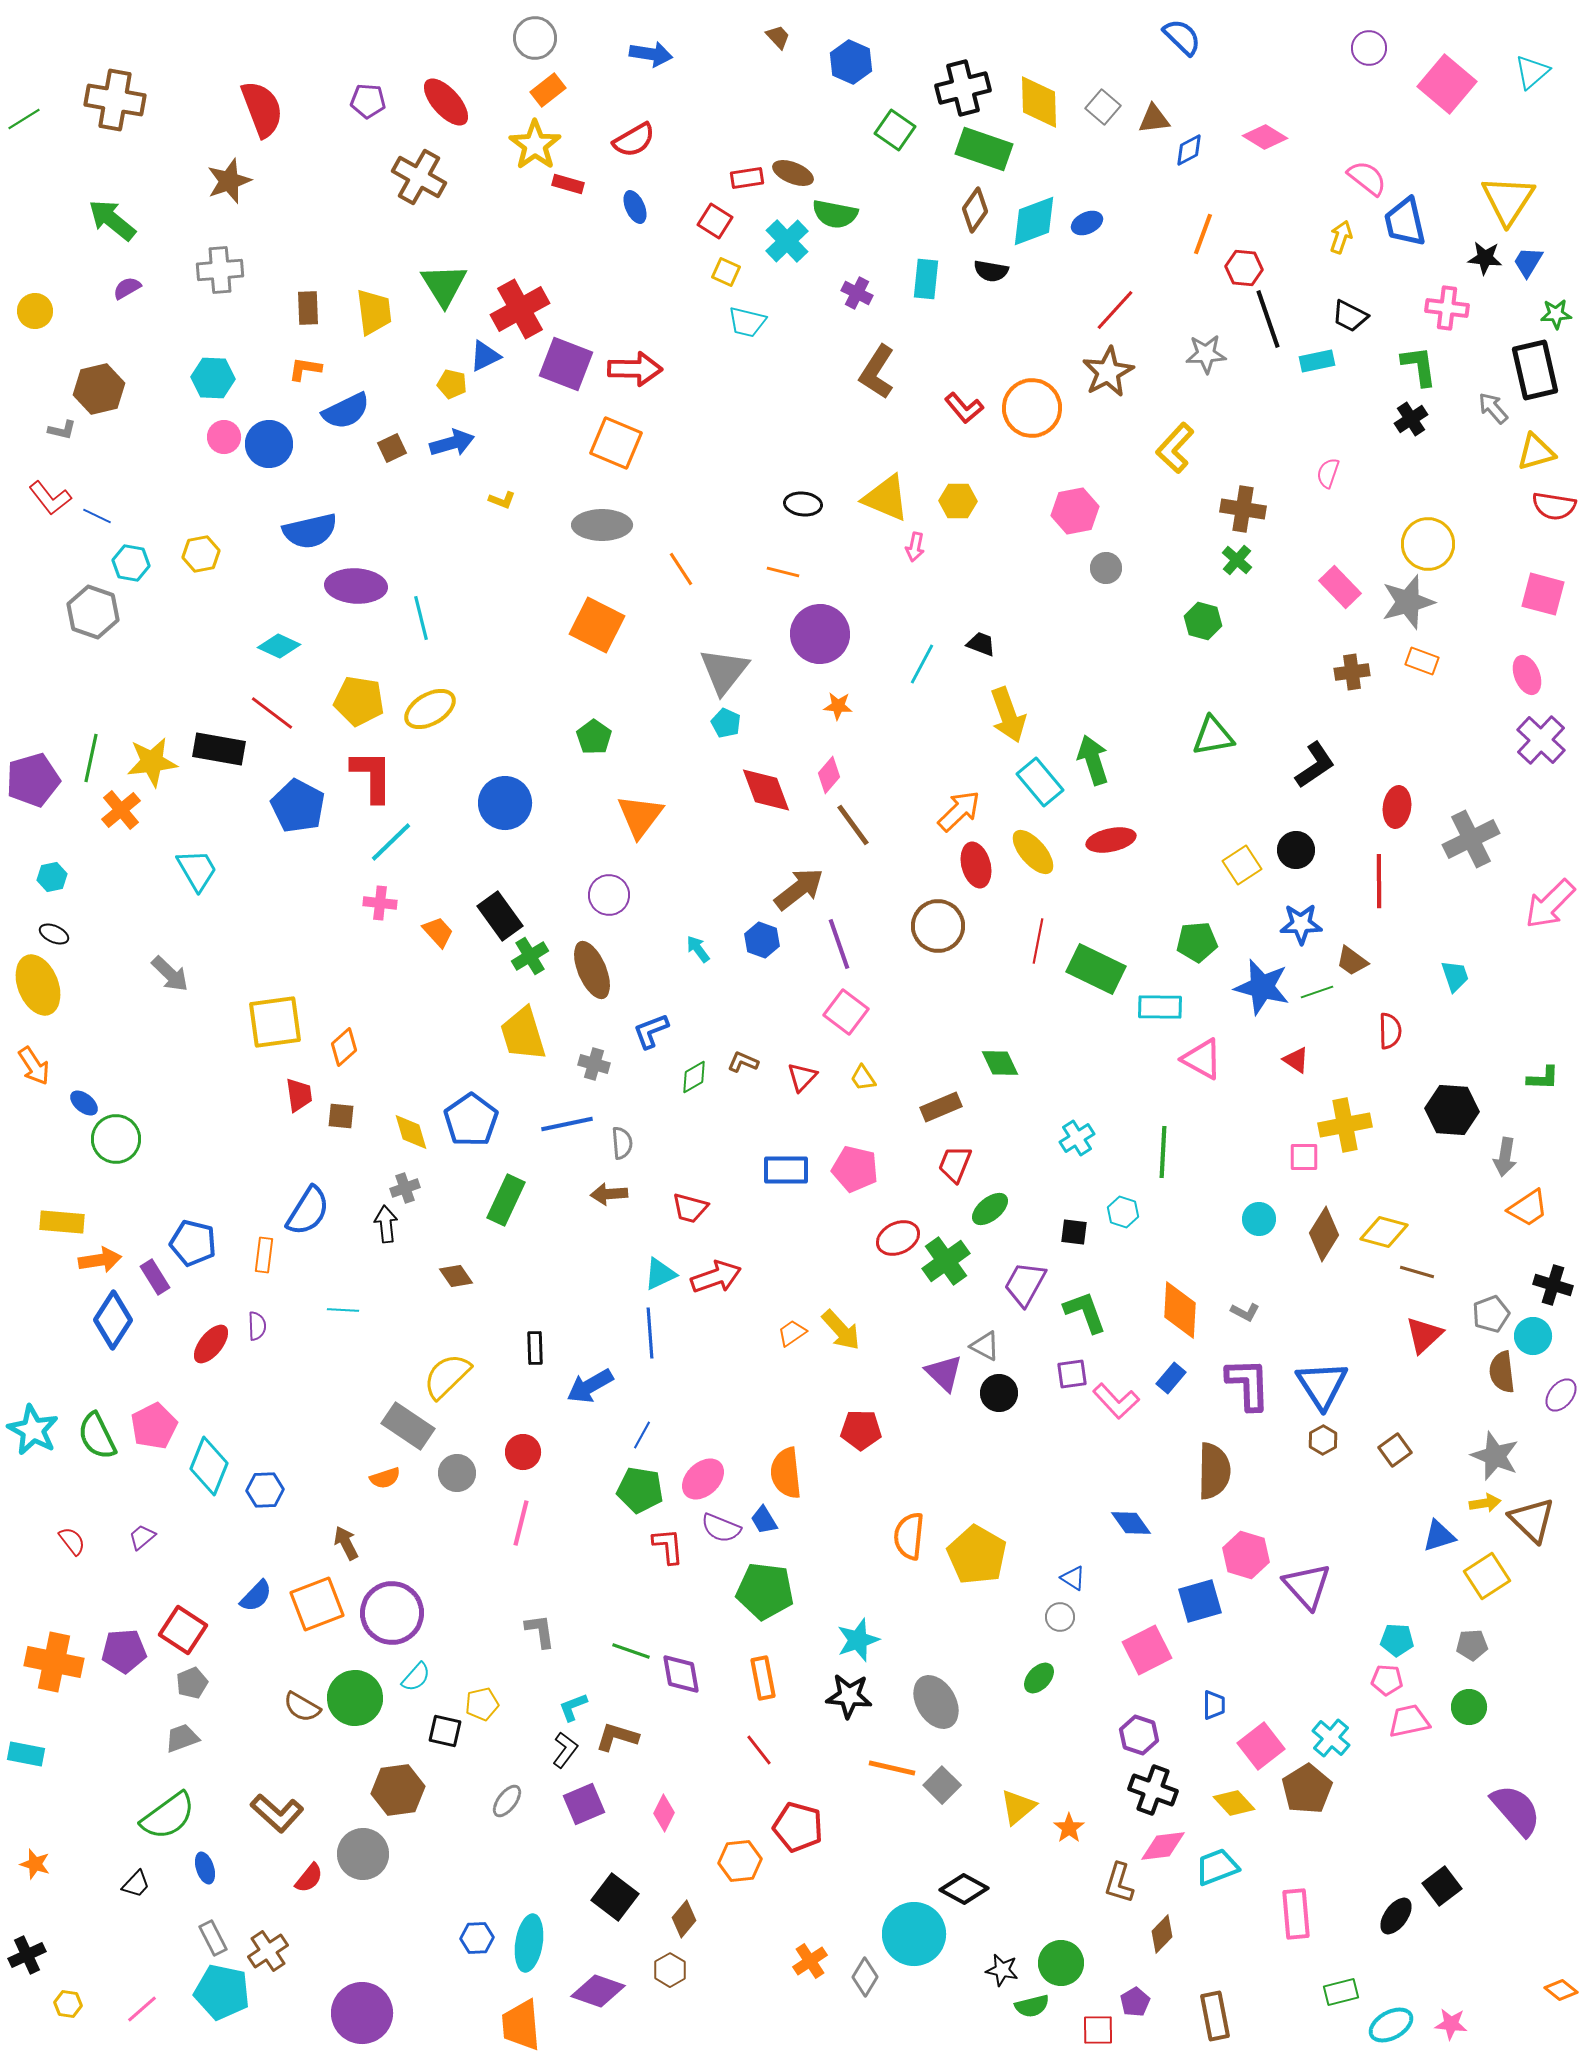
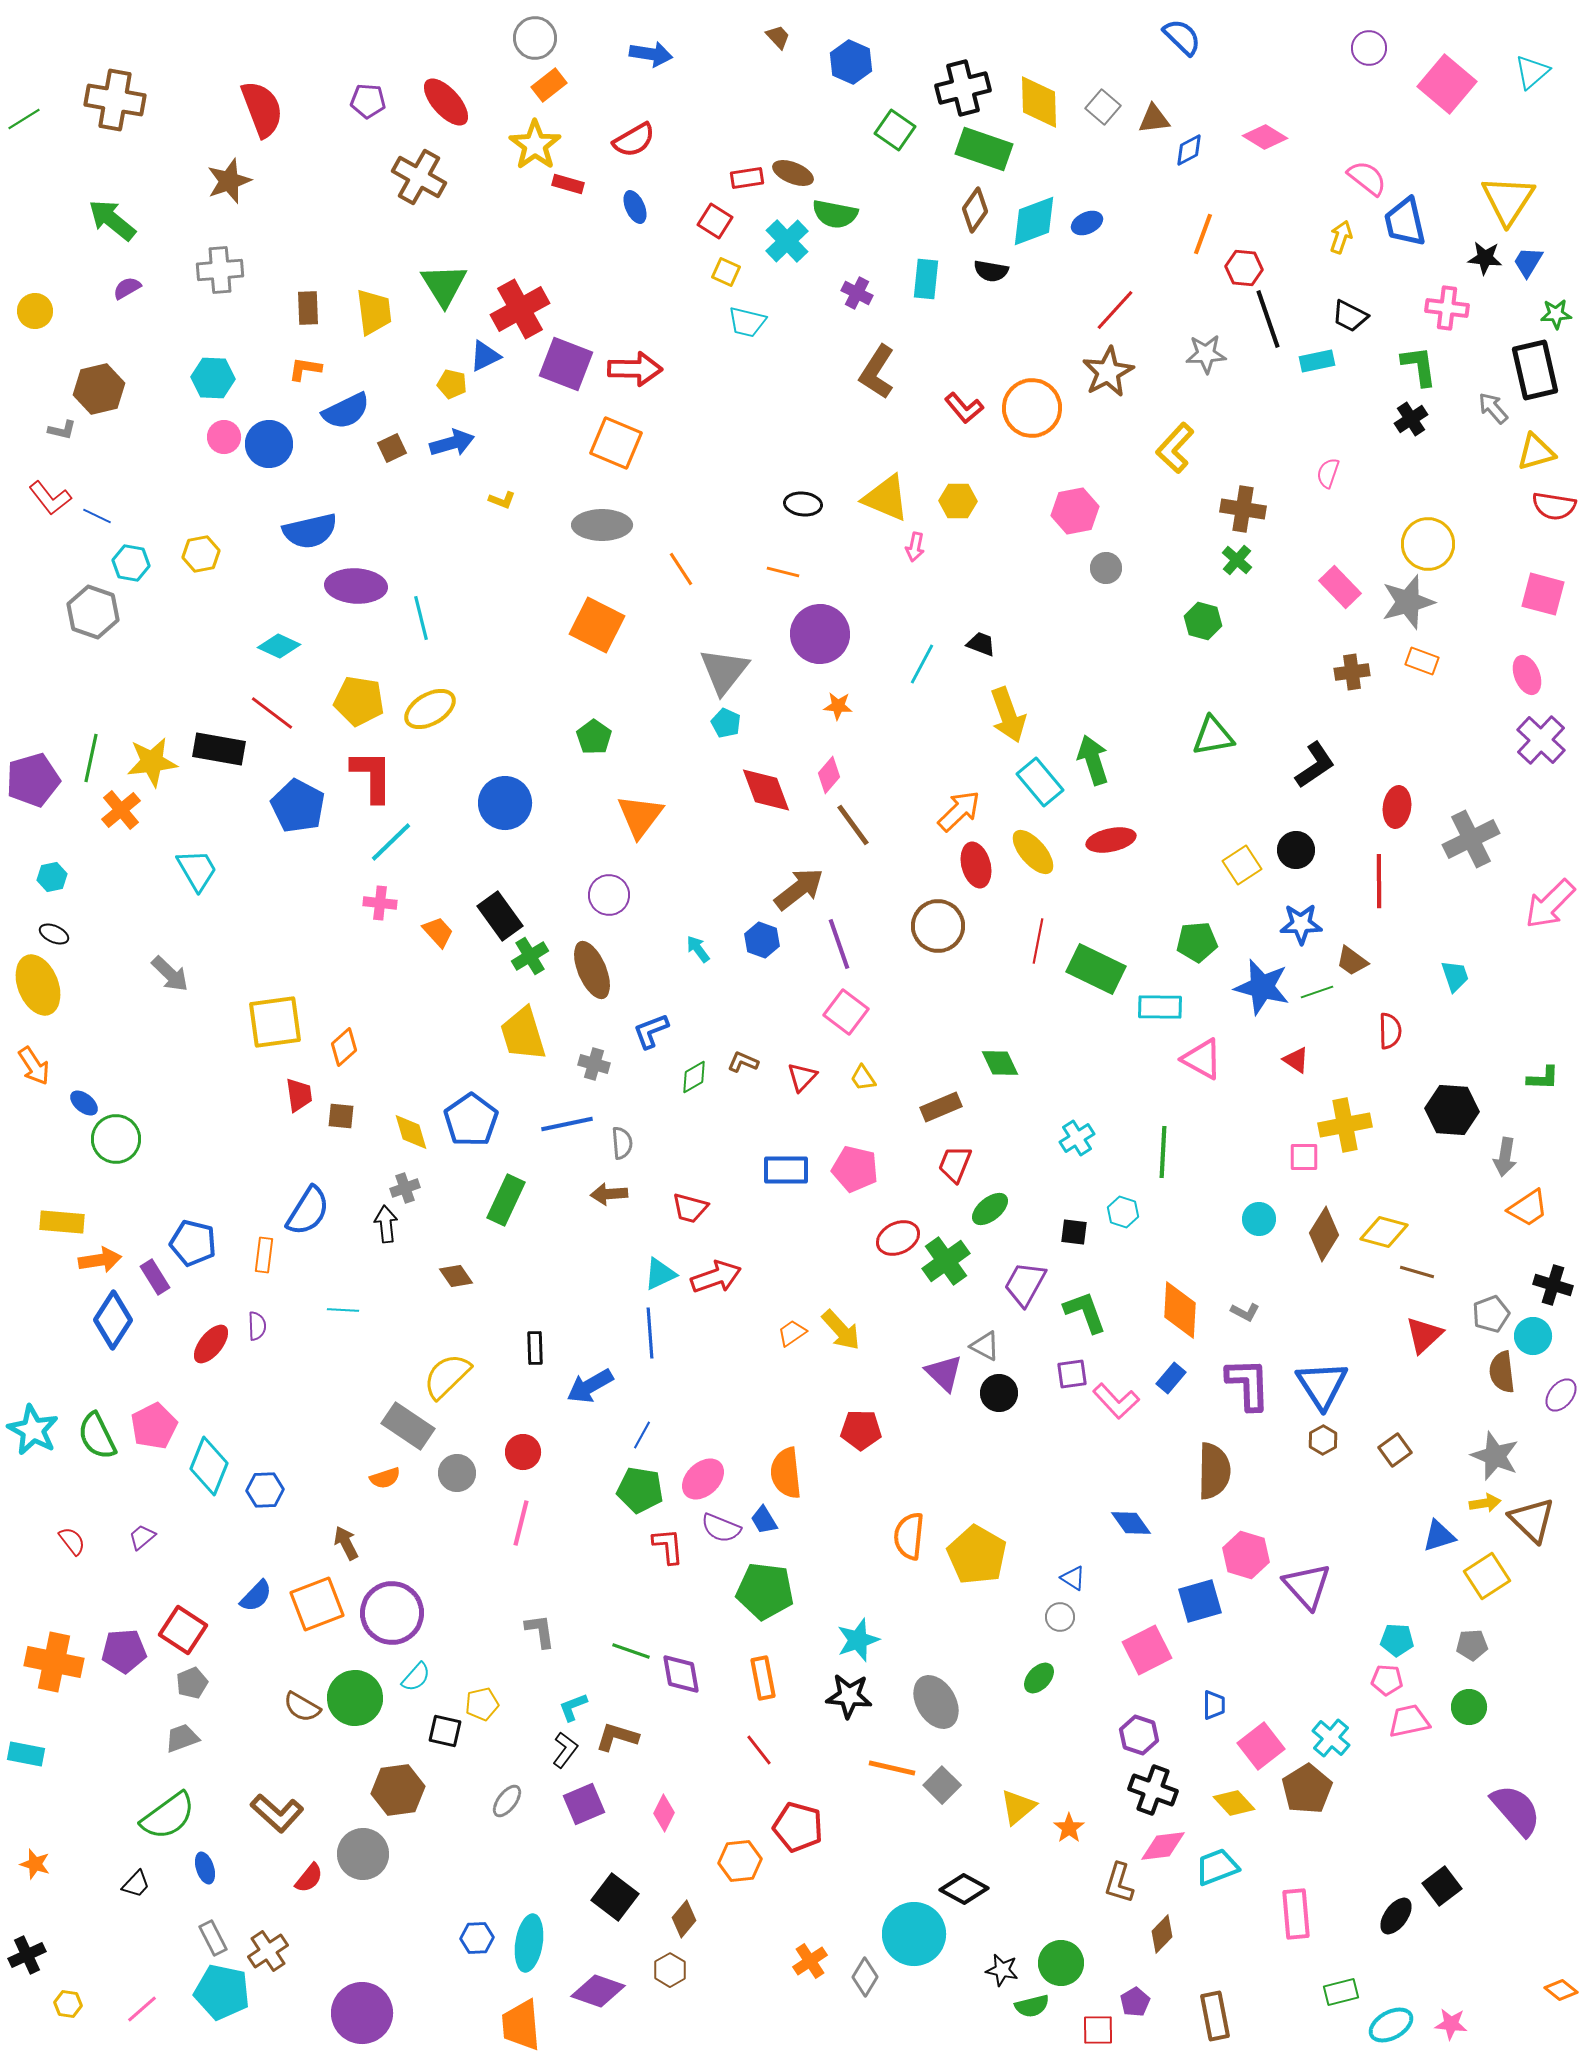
orange rectangle at (548, 90): moved 1 px right, 5 px up
